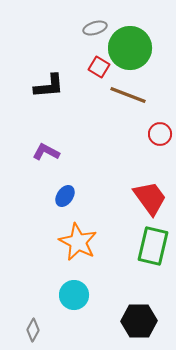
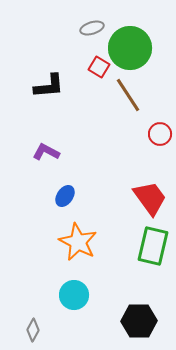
gray ellipse: moved 3 px left
brown line: rotated 36 degrees clockwise
